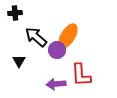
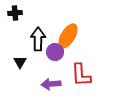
black arrow: moved 2 px right, 2 px down; rotated 50 degrees clockwise
purple circle: moved 2 px left, 2 px down
black triangle: moved 1 px right, 1 px down
purple arrow: moved 5 px left
